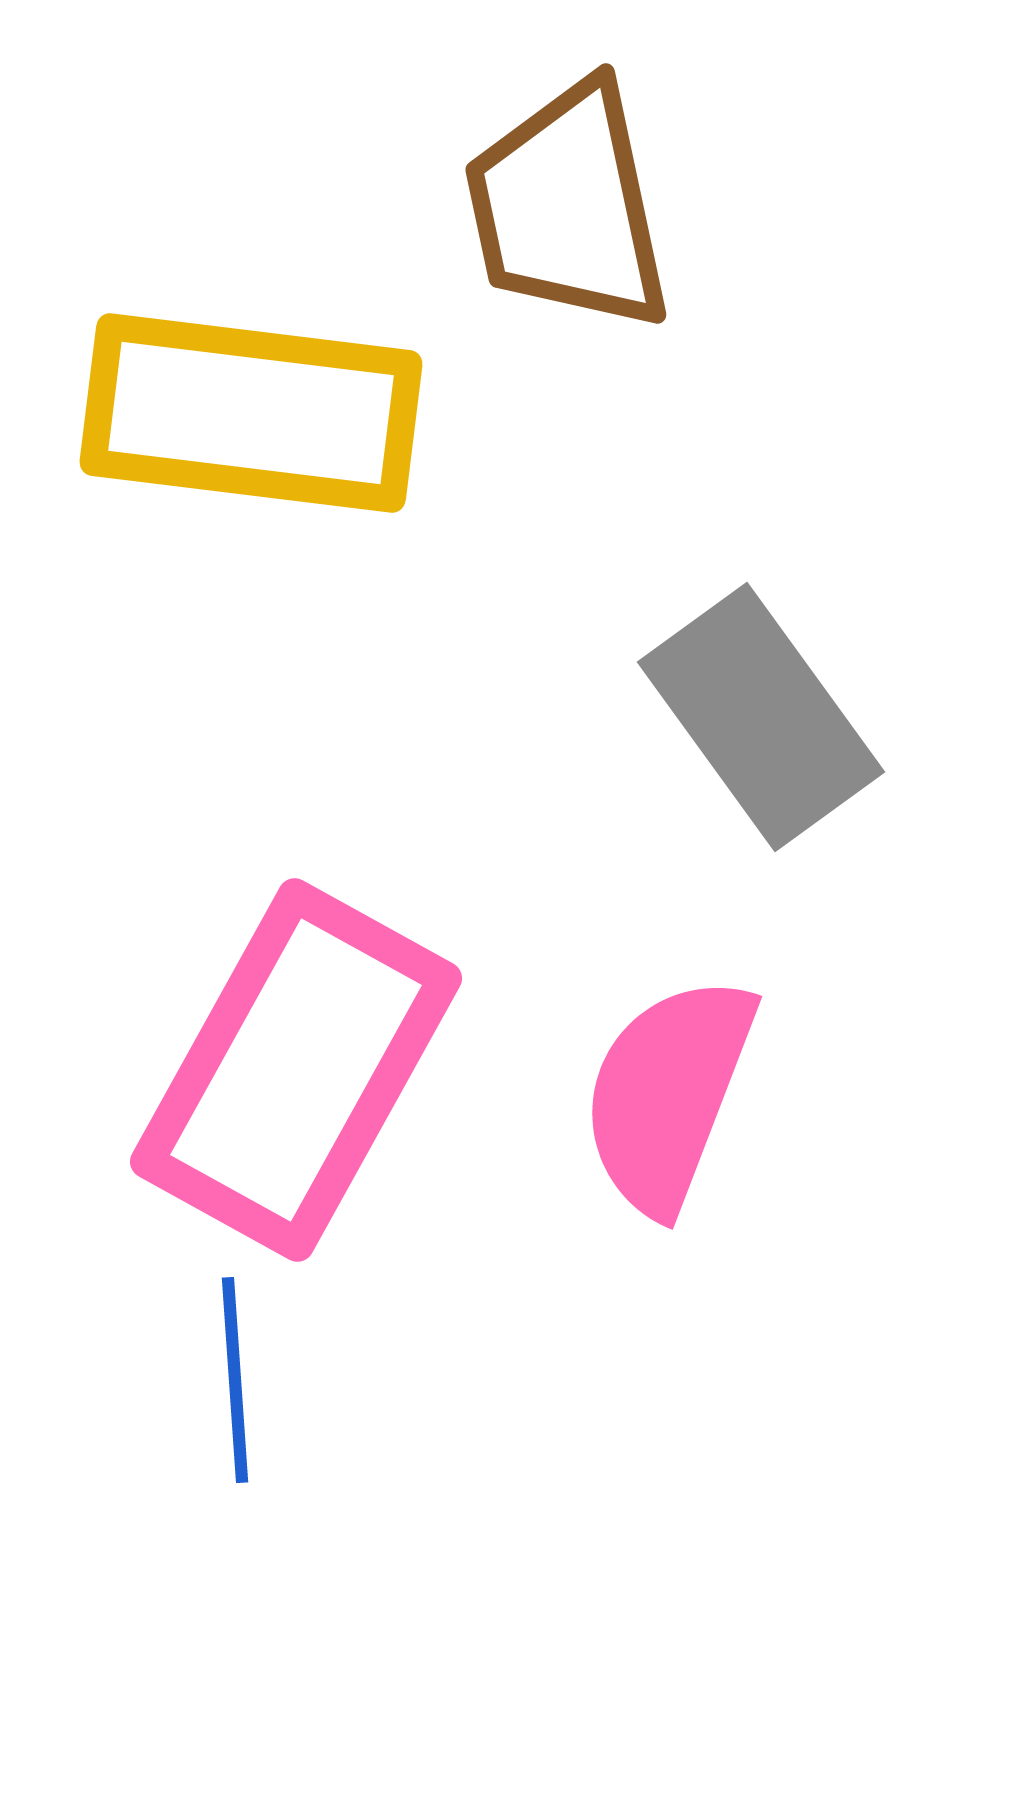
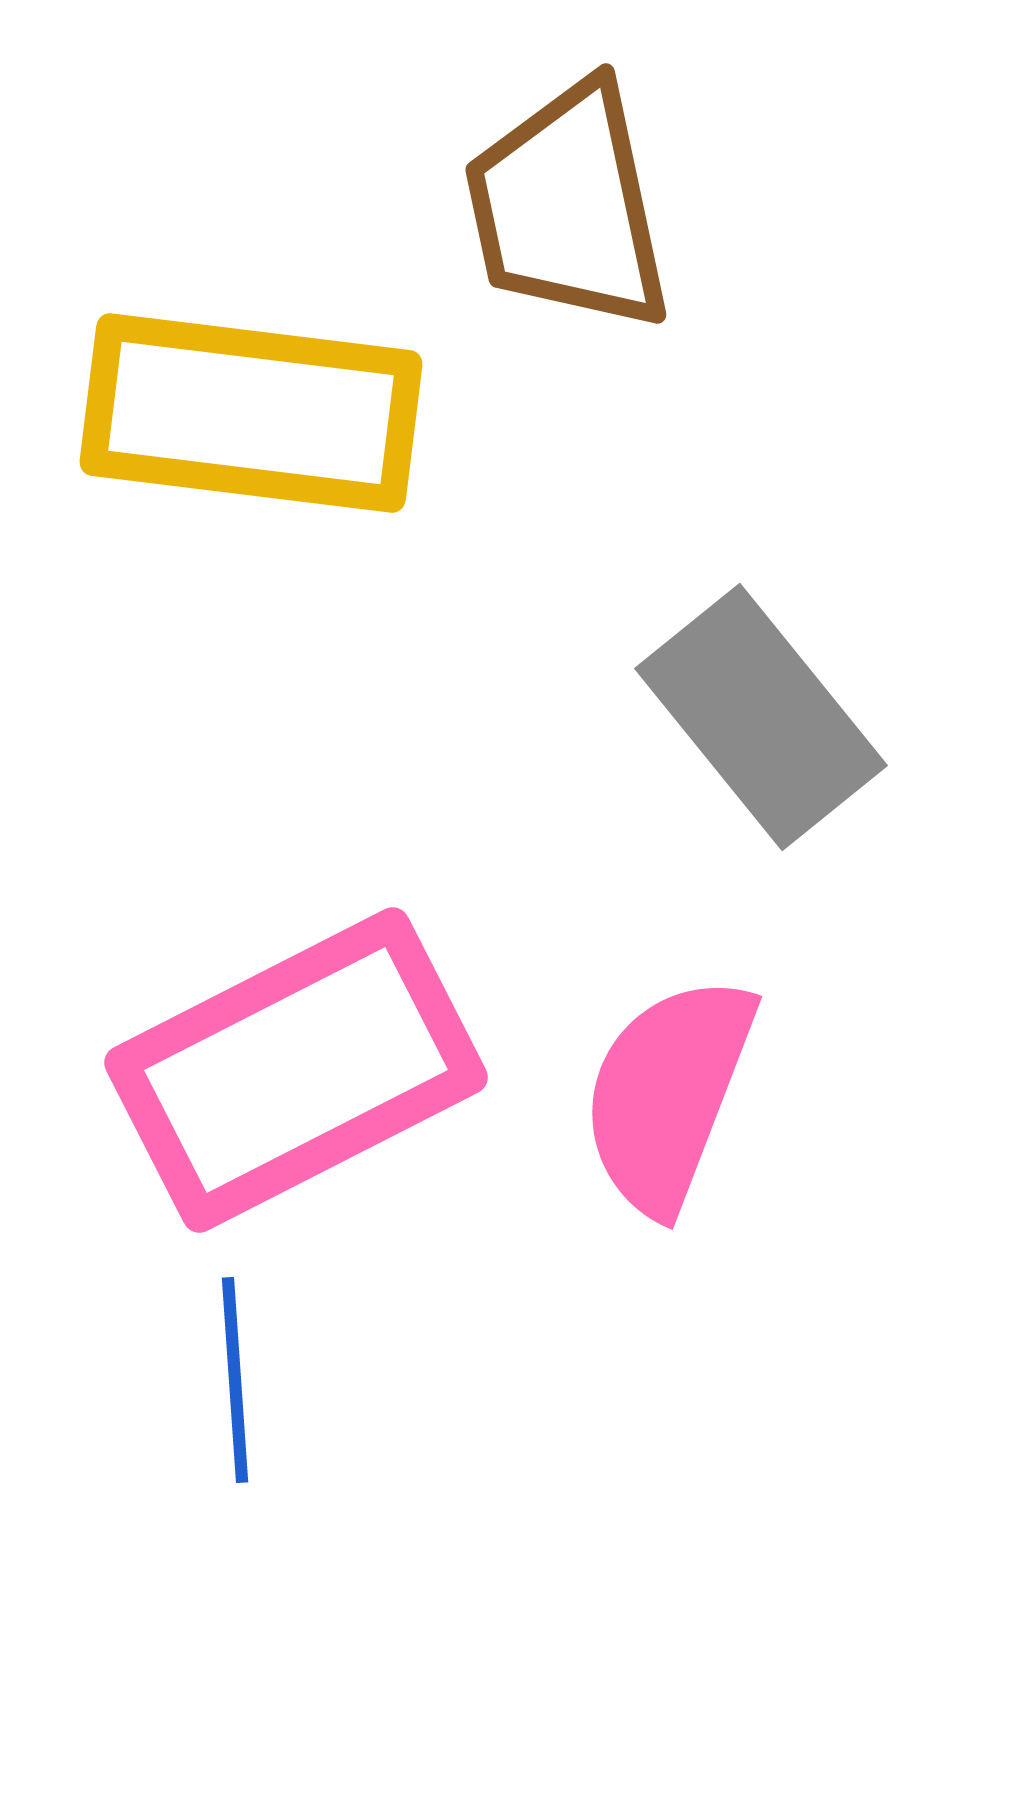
gray rectangle: rotated 3 degrees counterclockwise
pink rectangle: rotated 34 degrees clockwise
